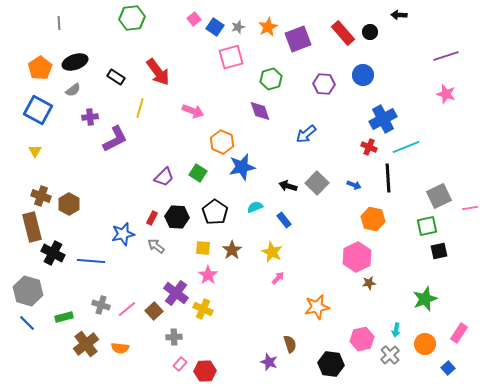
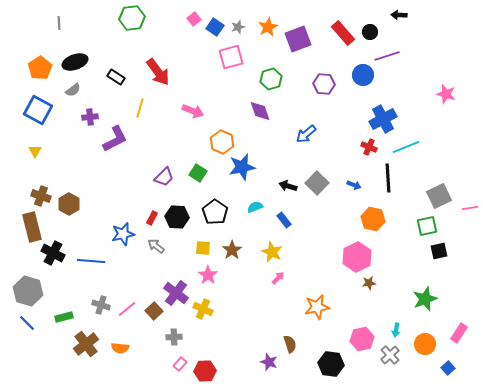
purple line at (446, 56): moved 59 px left
